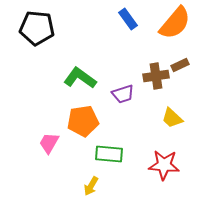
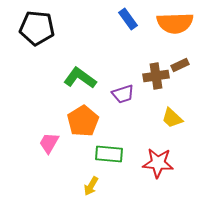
orange semicircle: rotated 48 degrees clockwise
orange pentagon: rotated 24 degrees counterclockwise
red star: moved 6 px left, 2 px up
